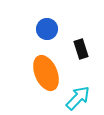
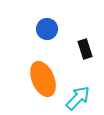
black rectangle: moved 4 px right
orange ellipse: moved 3 px left, 6 px down
